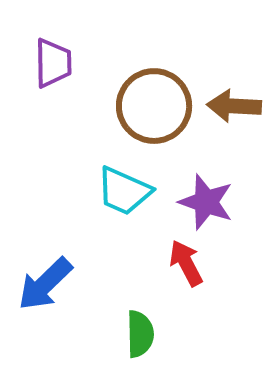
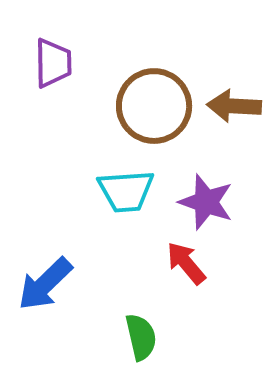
cyan trapezoid: moved 2 px right; rotated 28 degrees counterclockwise
red arrow: rotated 12 degrees counterclockwise
green semicircle: moved 1 px right, 3 px down; rotated 12 degrees counterclockwise
